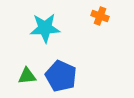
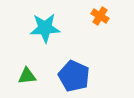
orange cross: rotated 12 degrees clockwise
blue pentagon: moved 13 px right
